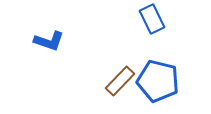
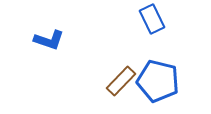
blue L-shape: moved 1 px up
brown rectangle: moved 1 px right
